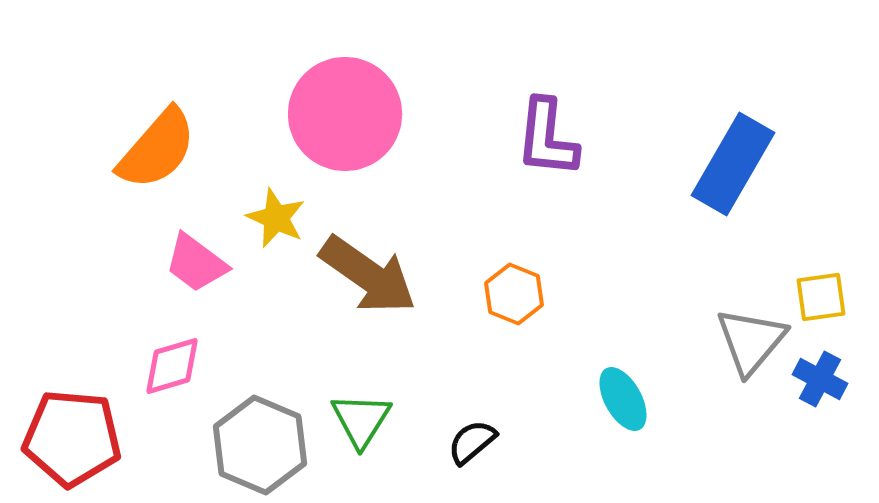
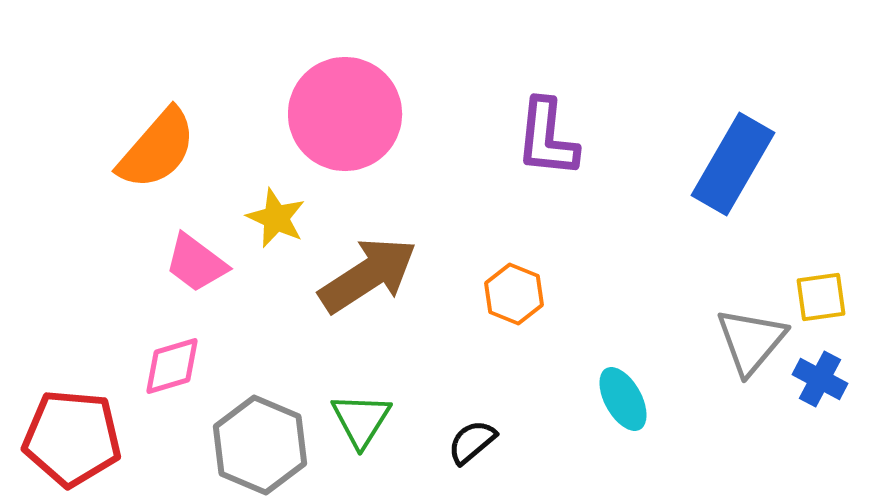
brown arrow: rotated 68 degrees counterclockwise
